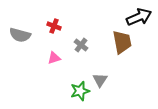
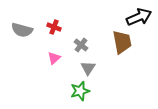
red cross: moved 1 px down
gray semicircle: moved 2 px right, 5 px up
pink triangle: rotated 24 degrees counterclockwise
gray triangle: moved 12 px left, 12 px up
